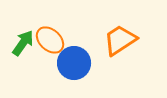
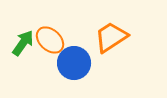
orange trapezoid: moved 9 px left, 3 px up
